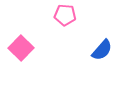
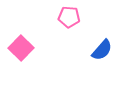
pink pentagon: moved 4 px right, 2 px down
